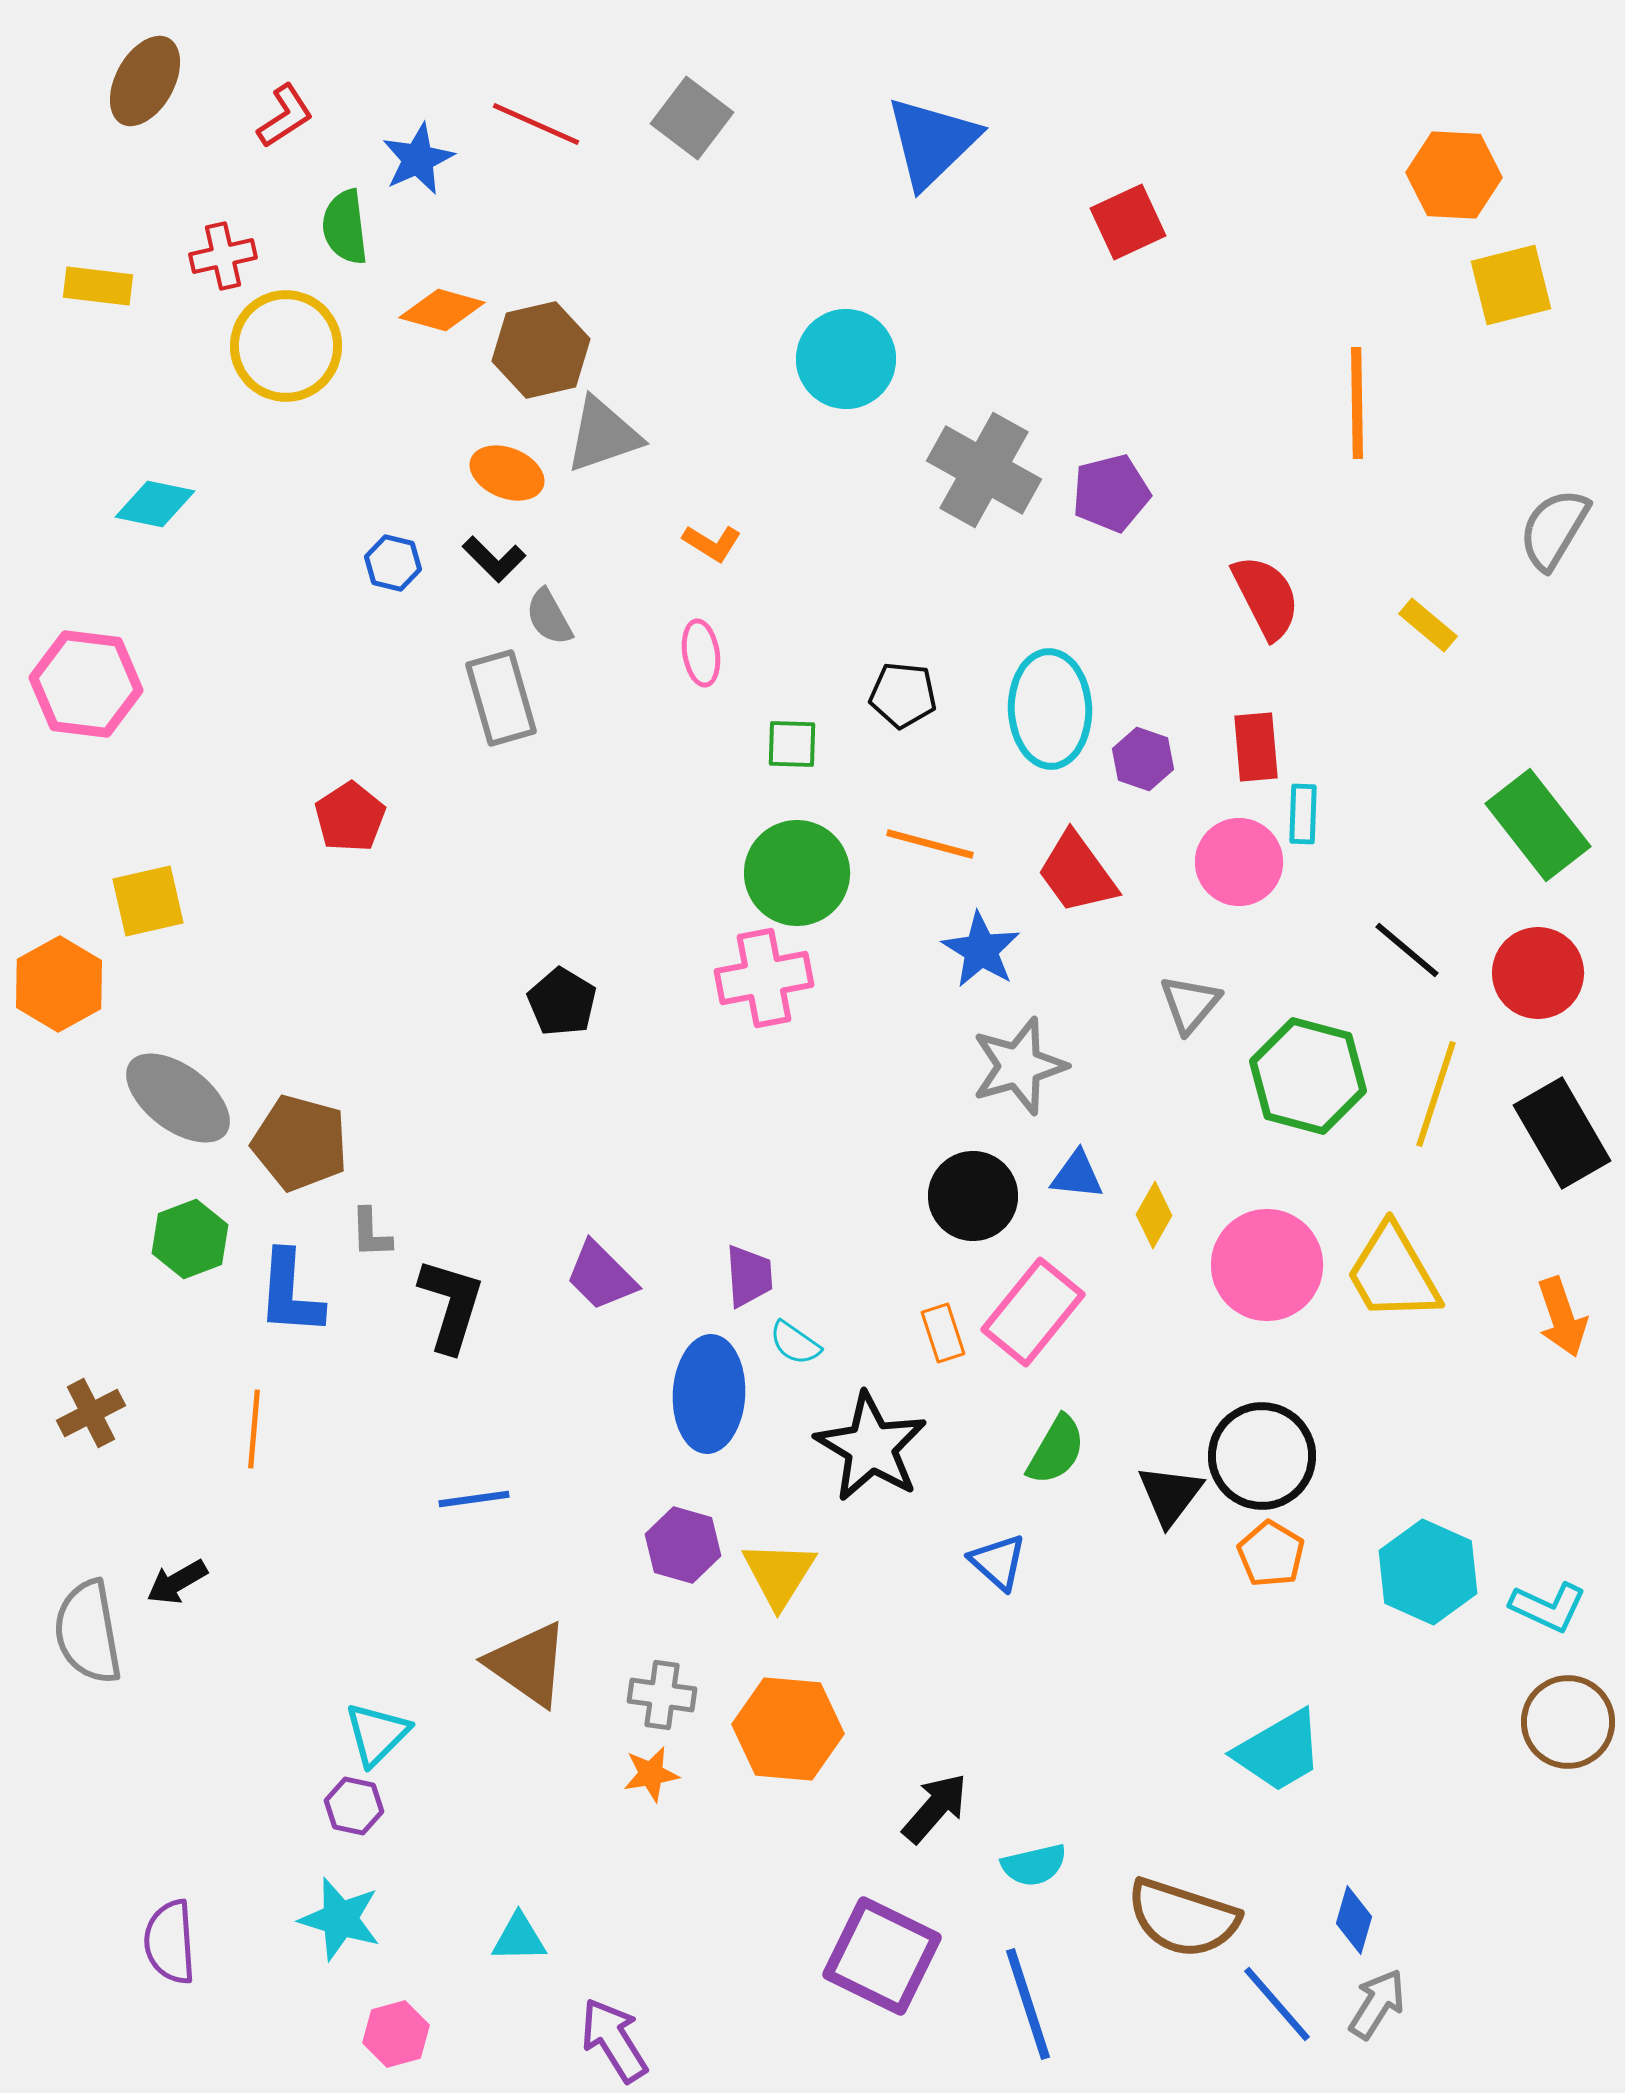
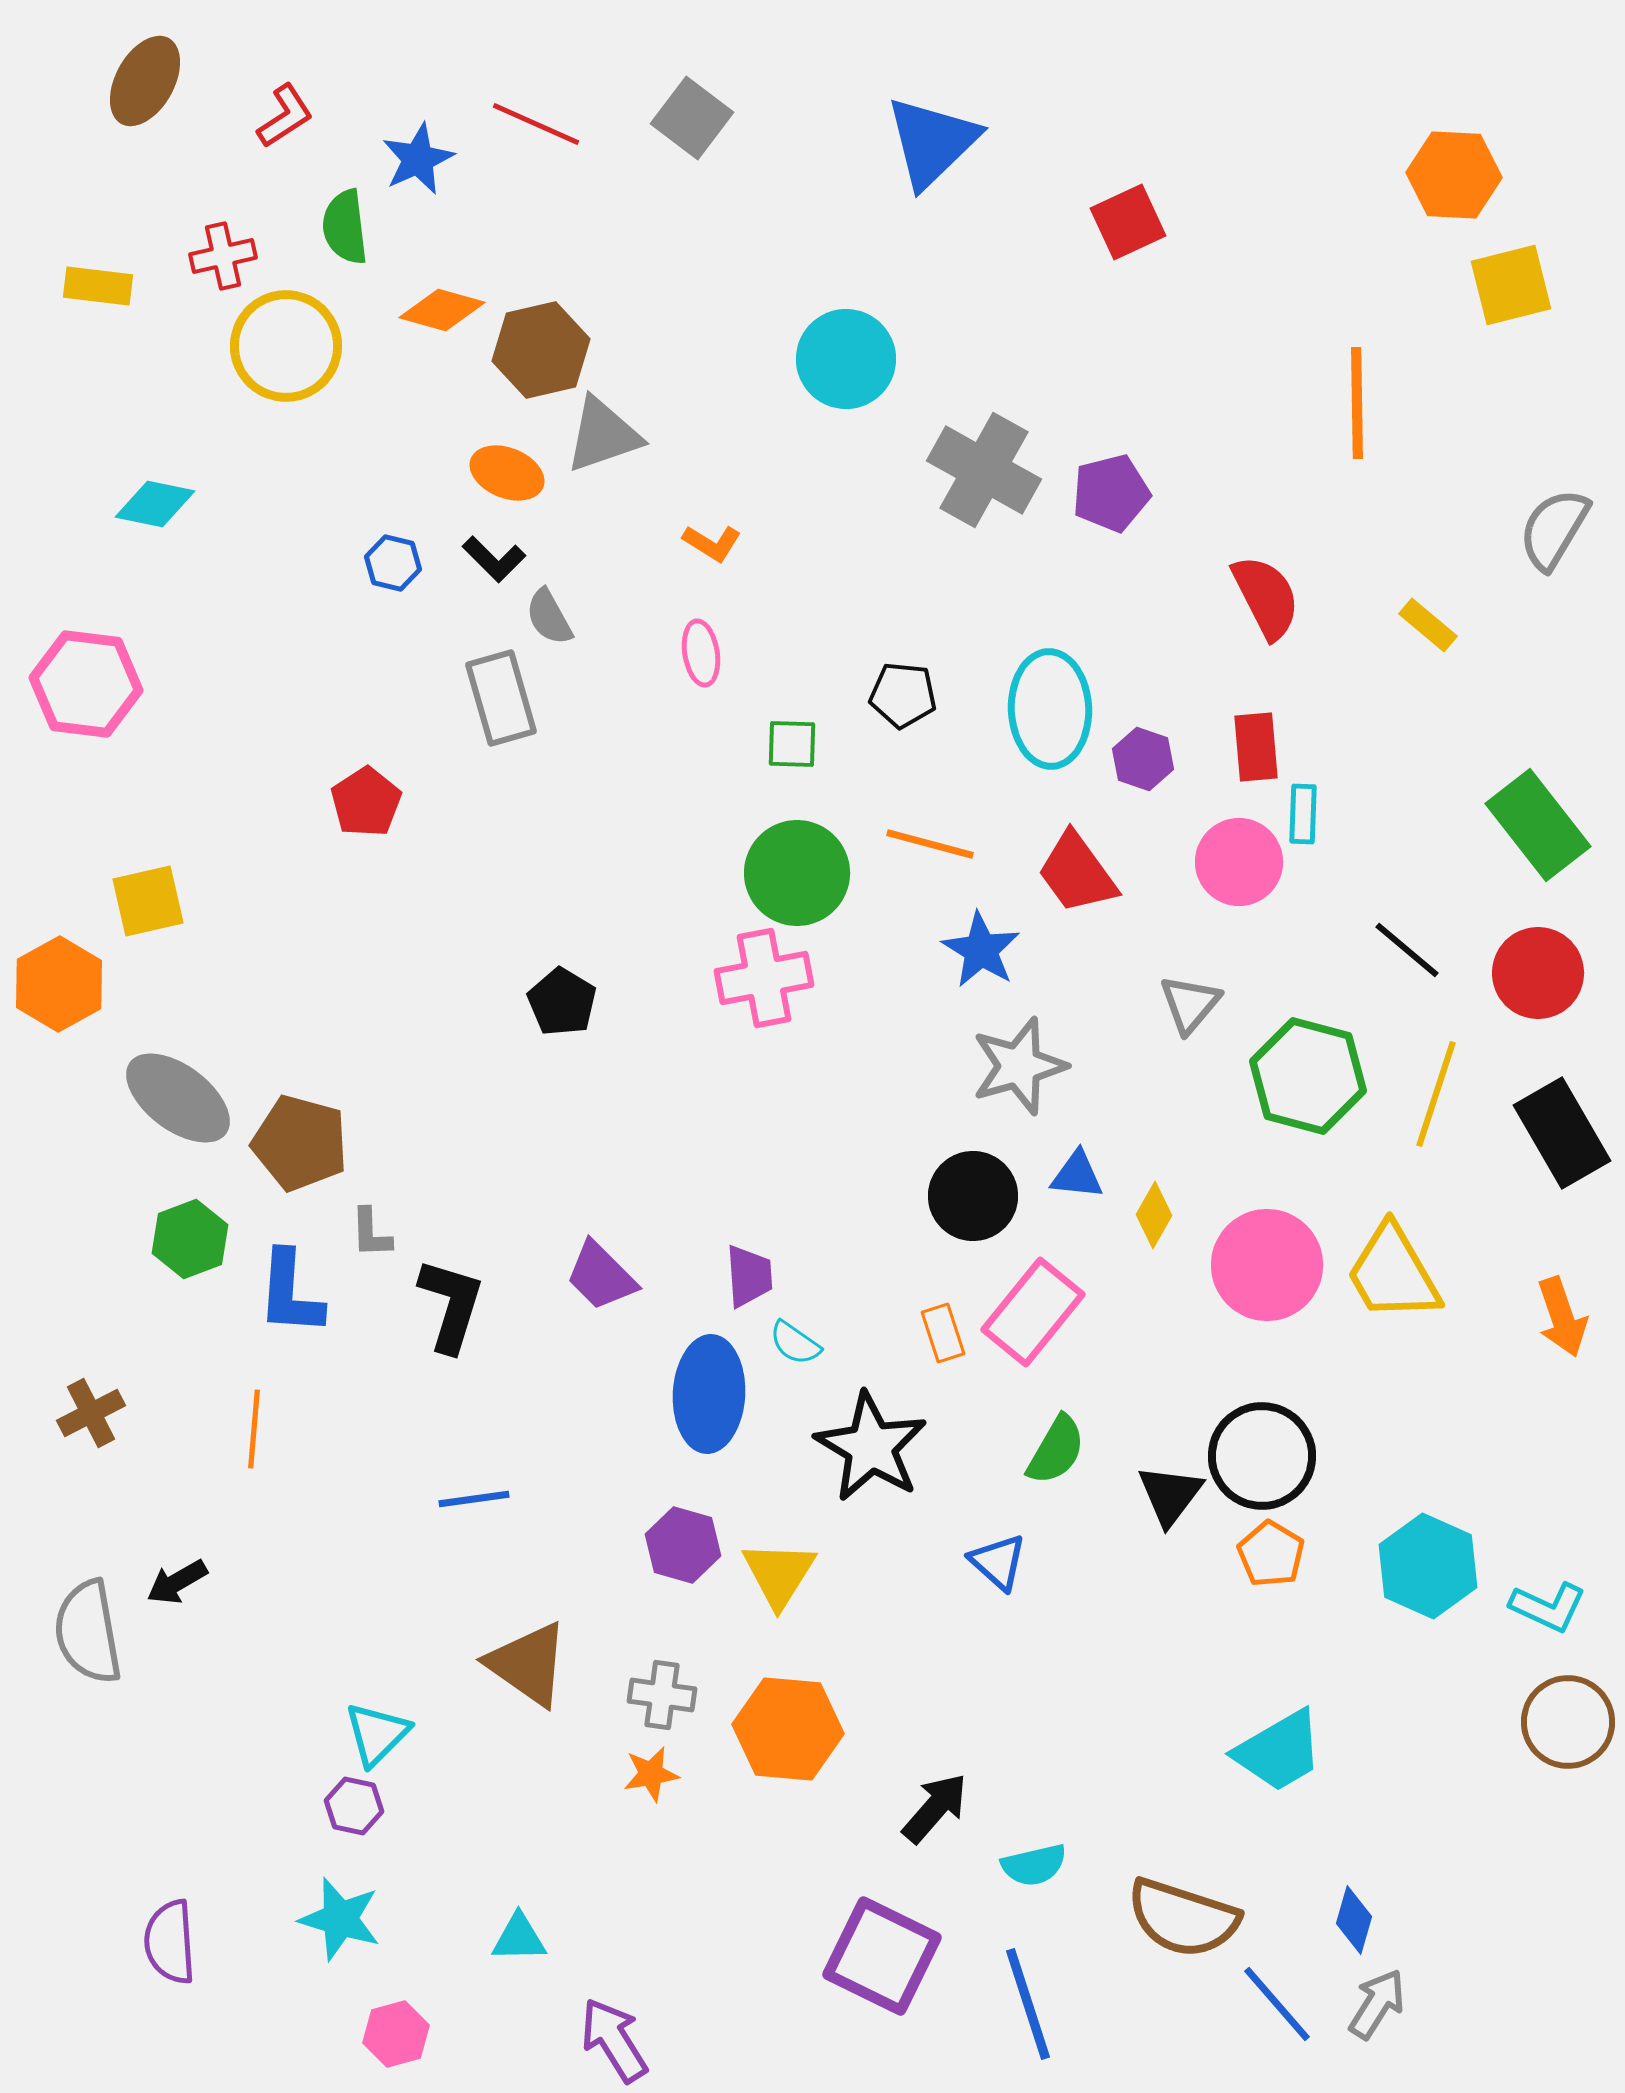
red pentagon at (350, 817): moved 16 px right, 15 px up
cyan hexagon at (1428, 1572): moved 6 px up
